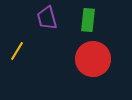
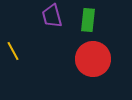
purple trapezoid: moved 5 px right, 2 px up
yellow line: moved 4 px left; rotated 60 degrees counterclockwise
